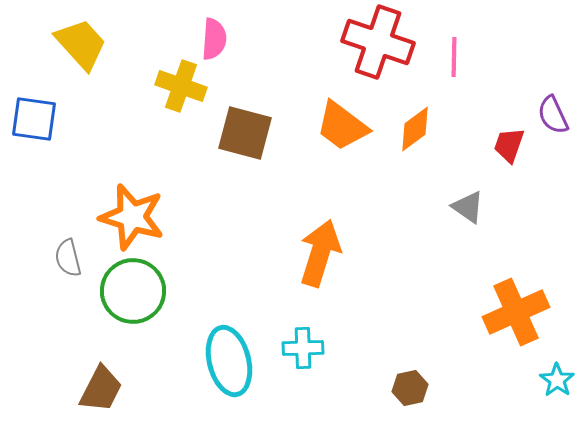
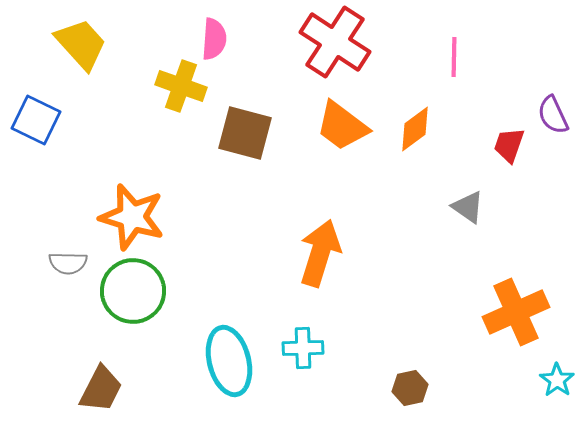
red cross: moved 43 px left; rotated 14 degrees clockwise
blue square: moved 2 px right, 1 px down; rotated 18 degrees clockwise
gray semicircle: moved 5 px down; rotated 75 degrees counterclockwise
